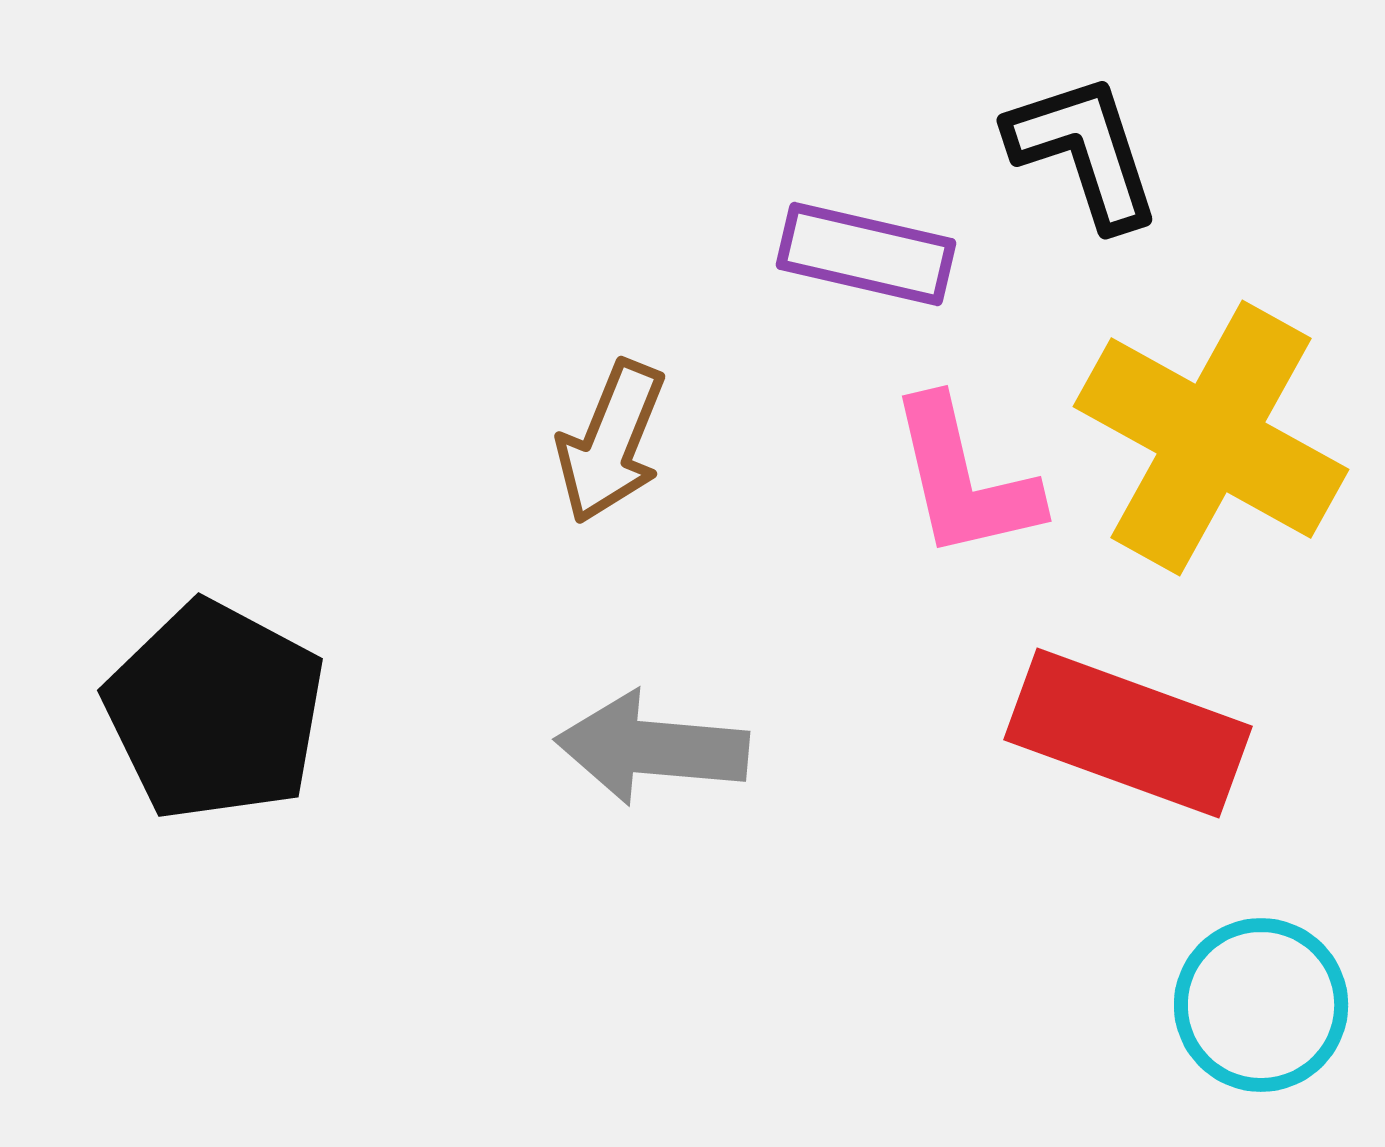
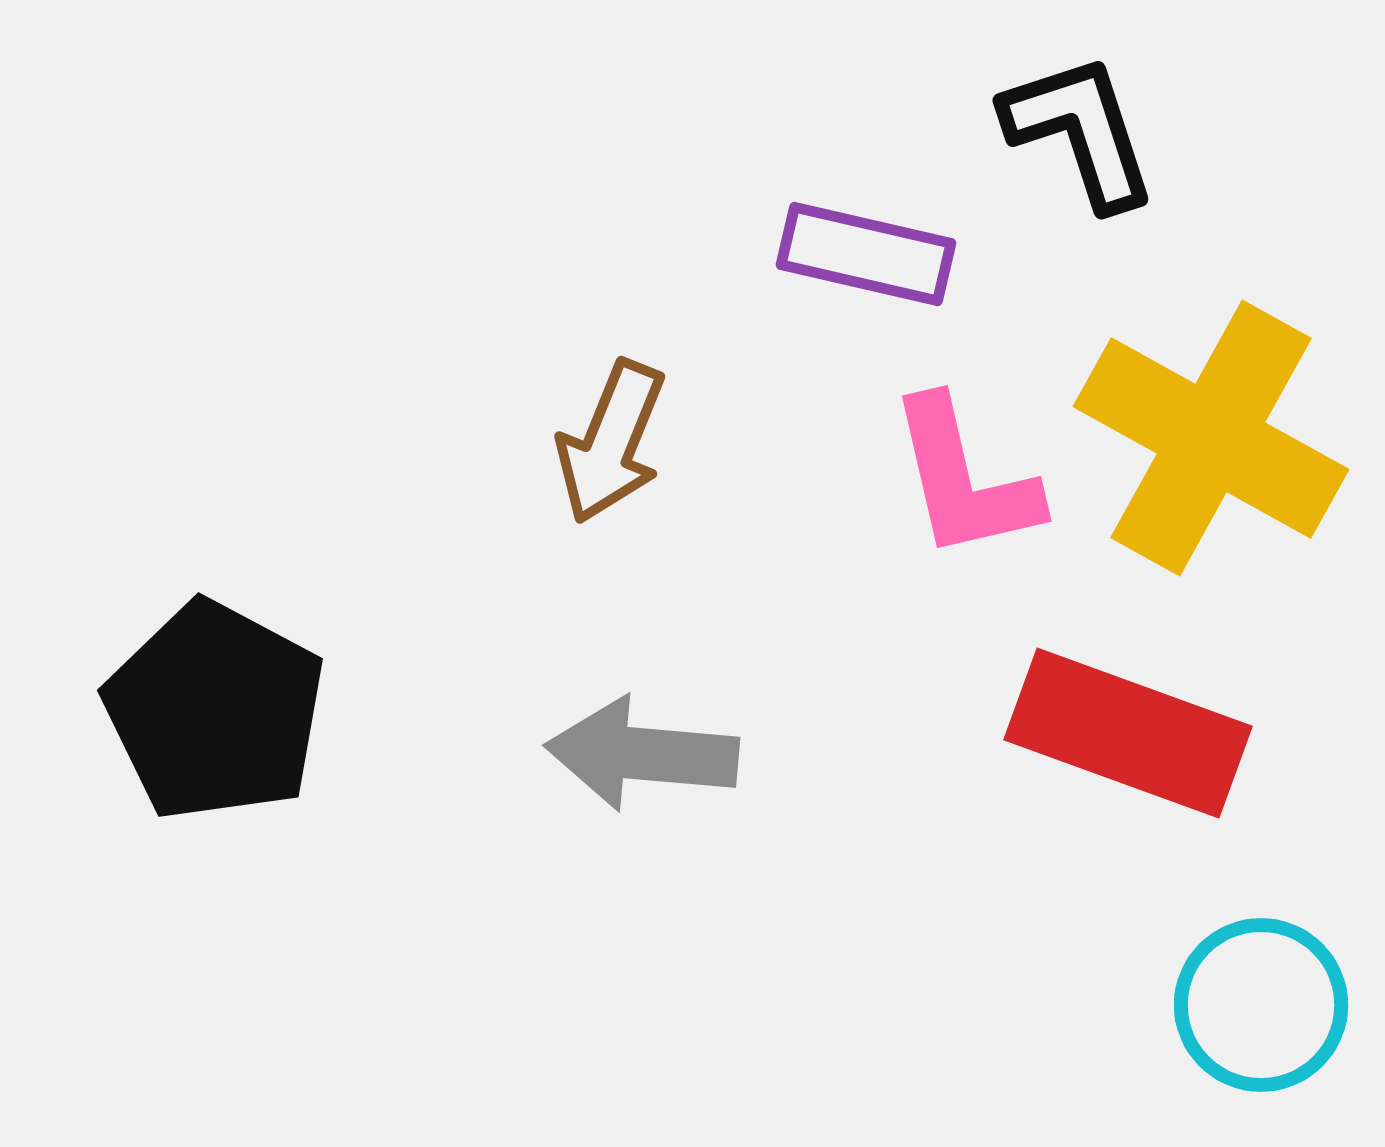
black L-shape: moved 4 px left, 20 px up
gray arrow: moved 10 px left, 6 px down
